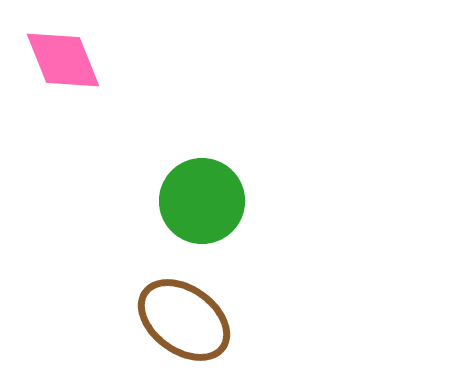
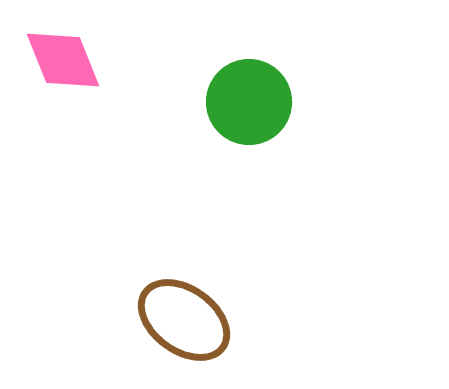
green circle: moved 47 px right, 99 px up
